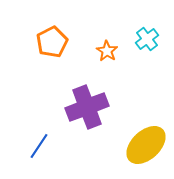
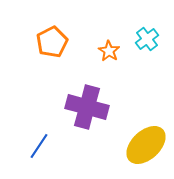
orange star: moved 2 px right
purple cross: rotated 36 degrees clockwise
